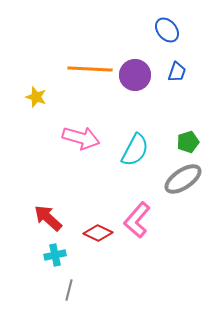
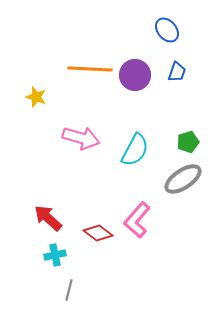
red diamond: rotated 12 degrees clockwise
